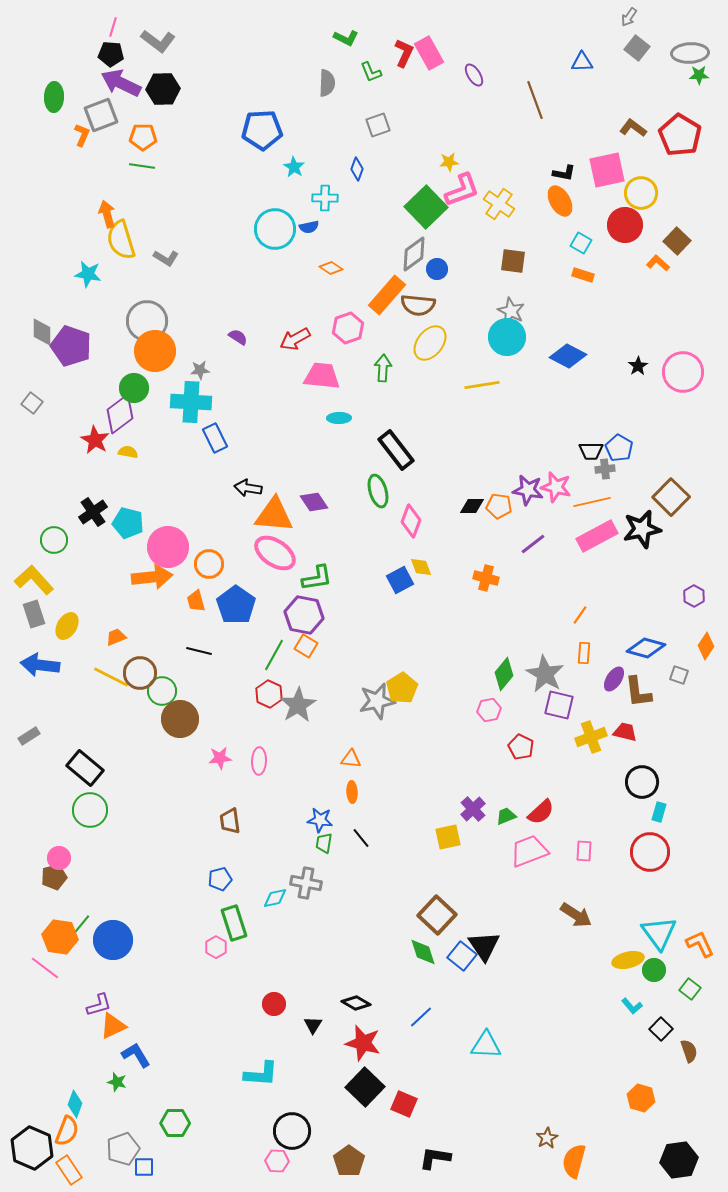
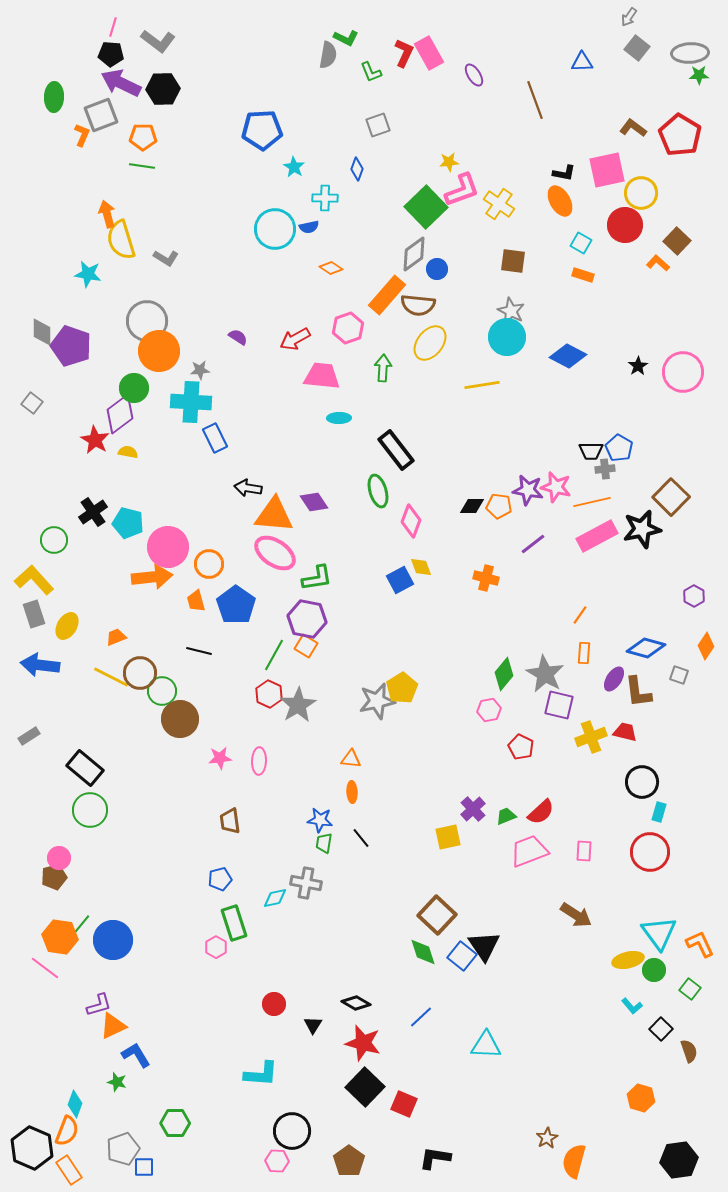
gray semicircle at (327, 83): moved 1 px right, 28 px up; rotated 8 degrees clockwise
orange circle at (155, 351): moved 4 px right
purple hexagon at (304, 615): moved 3 px right, 4 px down
